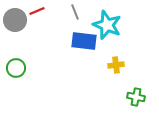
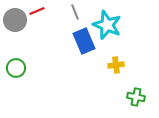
blue rectangle: rotated 60 degrees clockwise
